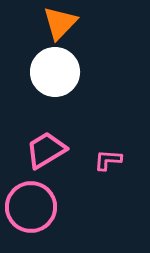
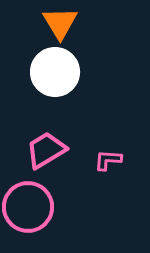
orange triangle: rotated 15 degrees counterclockwise
pink circle: moved 3 px left
